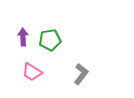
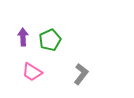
green pentagon: rotated 15 degrees counterclockwise
